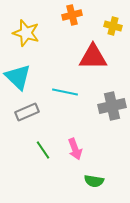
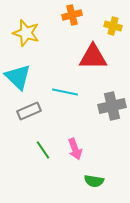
gray rectangle: moved 2 px right, 1 px up
